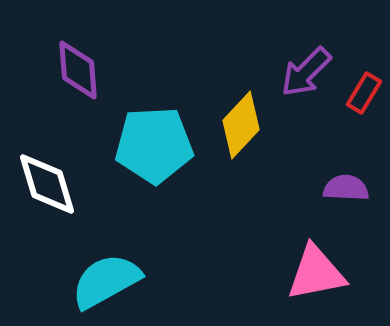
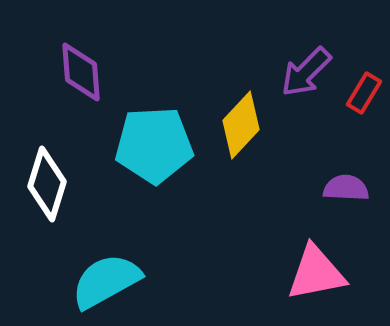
purple diamond: moved 3 px right, 2 px down
white diamond: rotated 34 degrees clockwise
